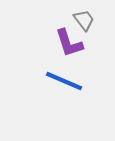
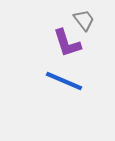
purple L-shape: moved 2 px left
